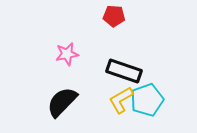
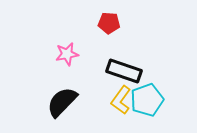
red pentagon: moved 5 px left, 7 px down
yellow L-shape: rotated 24 degrees counterclockwise
